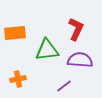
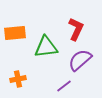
green triangle: moved 1 px left, 3 px up
purple semicircle: rotated 45 degrees counterclockwise
